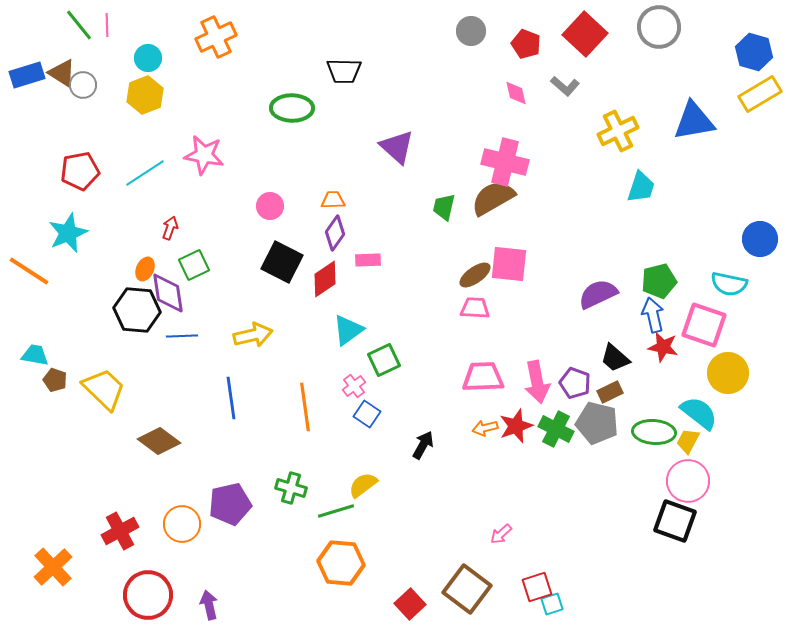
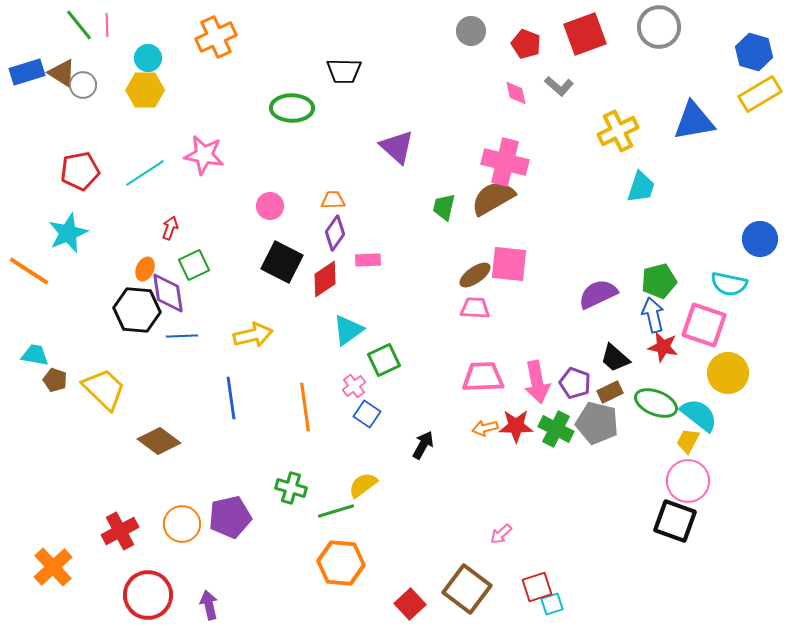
red square at (585, 34): rotated 27 degrees clockwise
blue rectangle at (27, 75): moved 3 px up
gray L-shape at (565, 86): moved 6 px left
yellow hexagon at (145, 95): moved 5 px up; rotated 21 degrees clockwise
cyan semicircle at (699, 413): moved 2 px down
red star at (516, 426): rotated 20 degrees clockwise
green ellipse at (654, 432): moved 2 px right, 29 px up; rotated 18 degrees clockwise
purple pentagon at (230, 504): moved 13 px down
